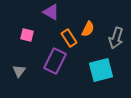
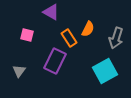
cyan square: moved 4 px right, 1 px down; rotated 15 degrees counterclockwise
